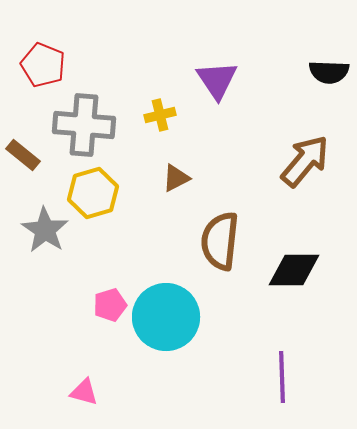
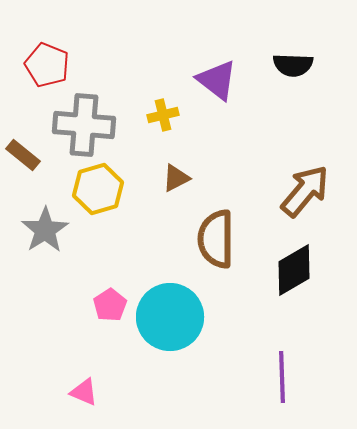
red pentagon: moved 4 px right
black semicircle: moved 36 px left, 7 px up
purple triangle: rotated 18 degrees counterclockwise
yellow cross: moved 3 px right
brown arrow: moved 30 px down
yellow hexagon: moved 5 px right, 4 px up
gray star: rotated 6 degrees clockwise
brown semicircle: moved 4 px left, 2 px up; rotated 6 degrees counterclockwise
black diamond: rotated 30 degrees counterclockwise
pink pentagon: rotated 16 degrees counterclockwise
cyan circle: moved 4 px right
pink triangle: rotated 8 degrees clockwise
